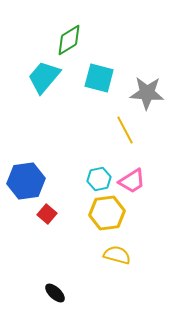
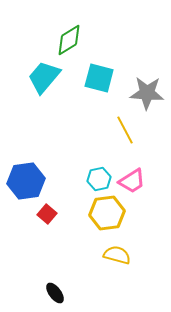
black ellipse: rotated 10 degrees clockwise
